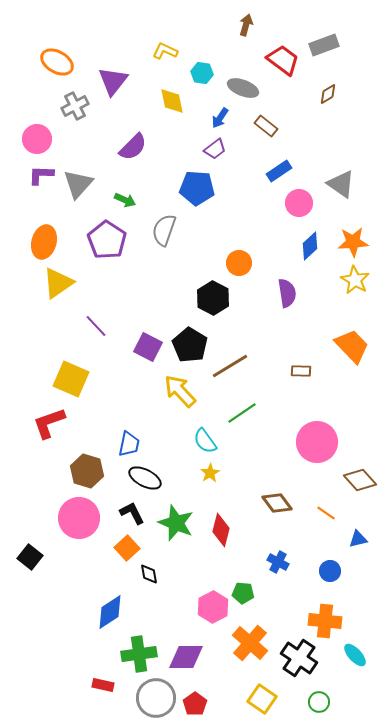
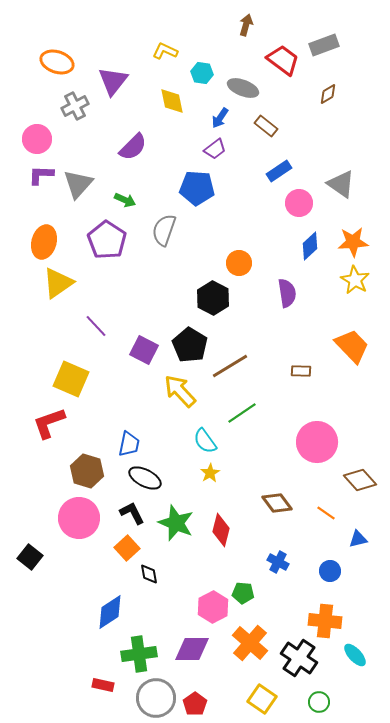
orange ellipse at (57, 62): rotated 12 degrees counterclockwise
purple square at (148, 347): moved 4 px left, 3 px down
purple diamond at (186, 657): moved 6 px right, 8 px up
